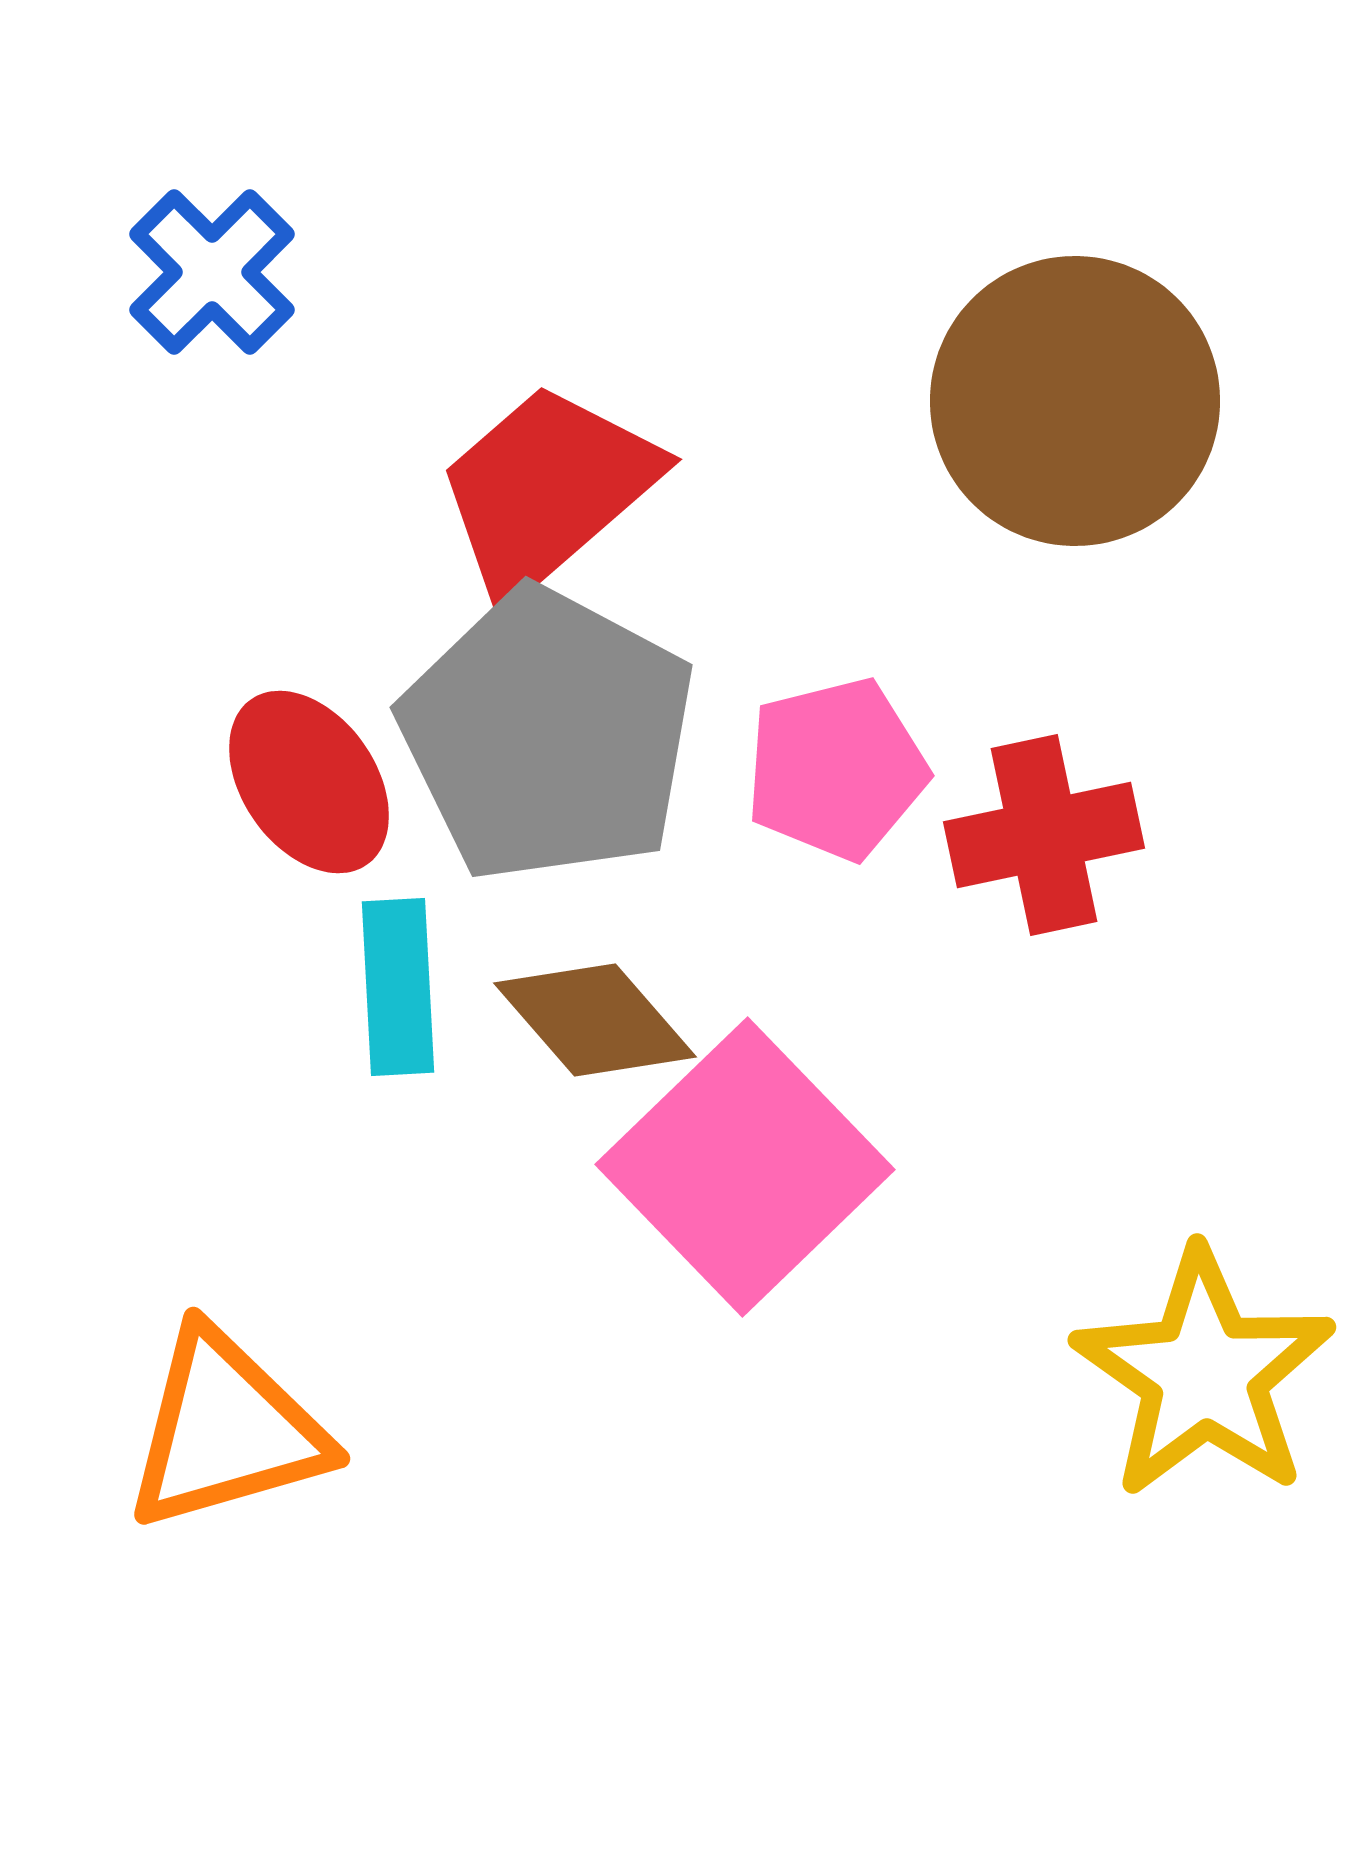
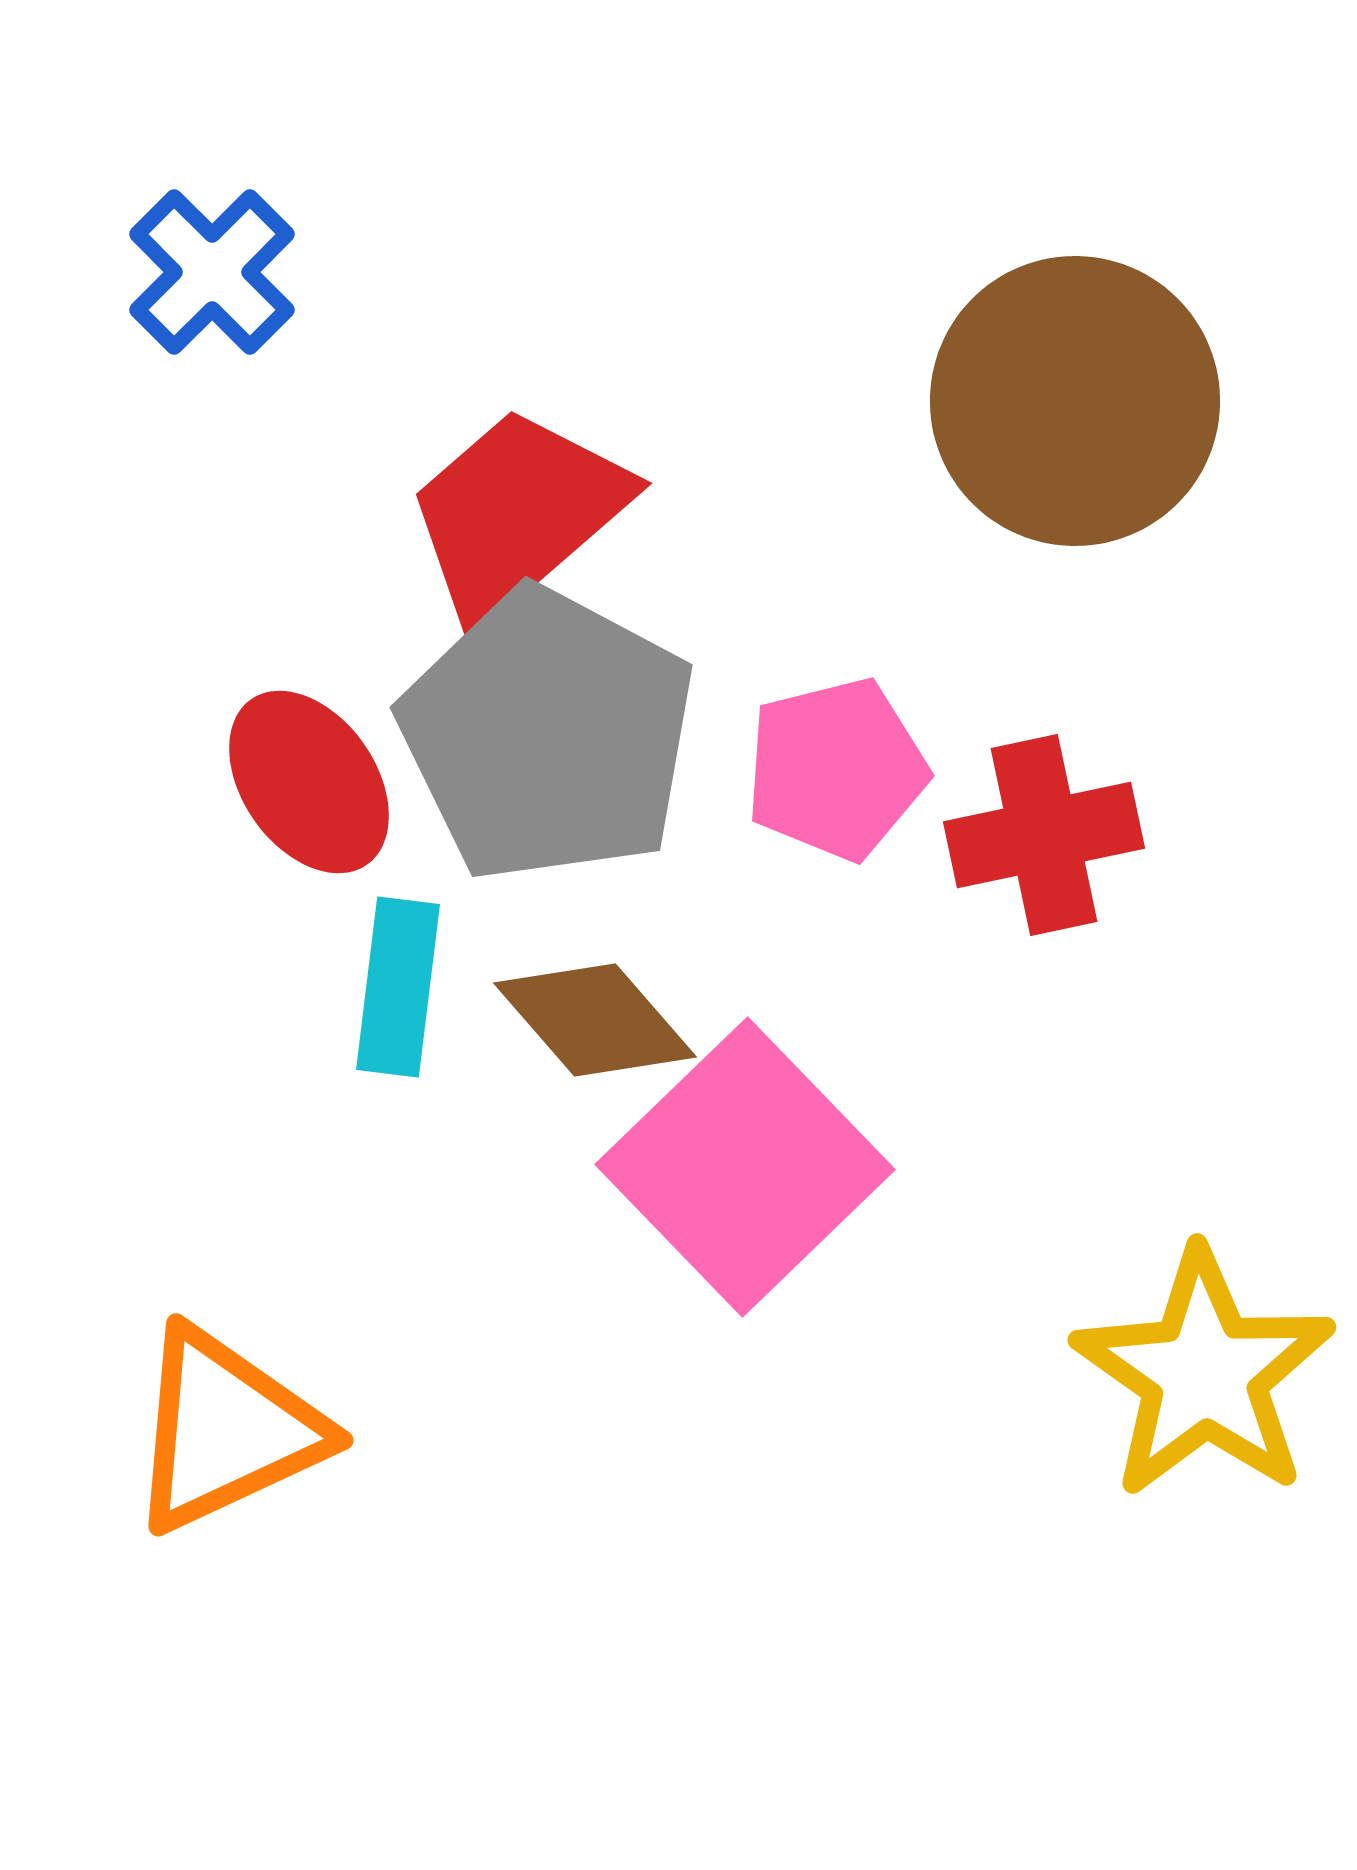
red trapezoid: moved 30 px left, 24 px down
cyan rectangle: rotated 10 degrees clockwise
orange triangle: rotated 9 degrees counterclockwise
